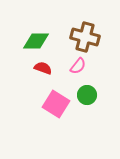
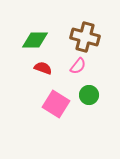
green diamond: moved 1 px left, 1 px up
green circle: moved 2 px right
